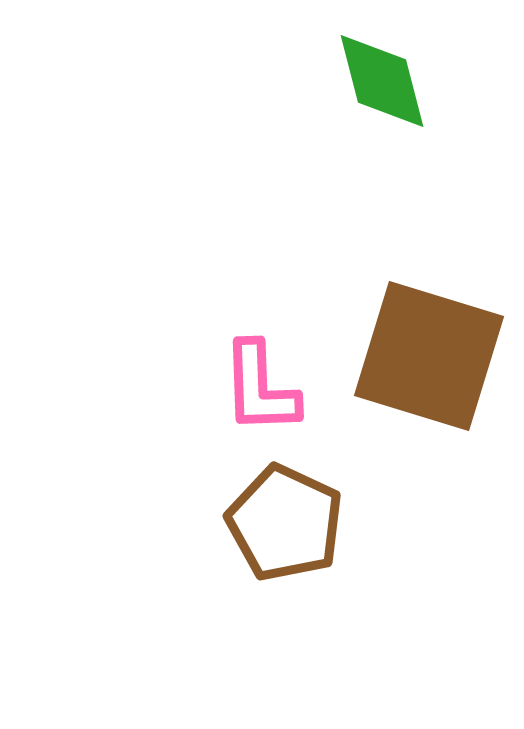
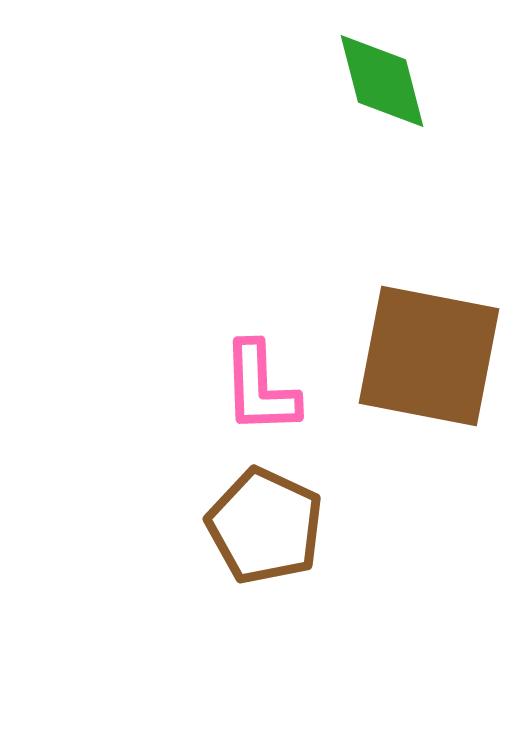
brown square: rotated 6 degrees counterclockwise
brown pentagon: moved 20 px left, 3 px down
